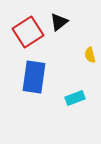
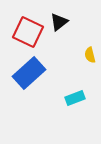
red square: rotated 32 degrees counterclockwise
blue rectangle: moved 5 px left, 4 px up; rotated 40 degrees clockwise
